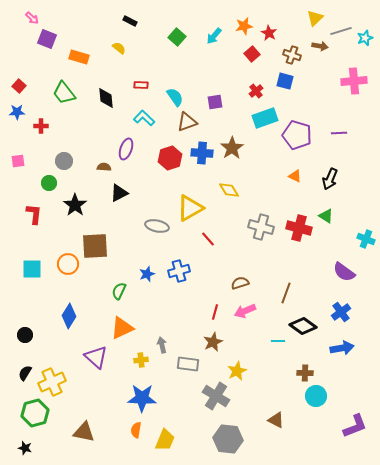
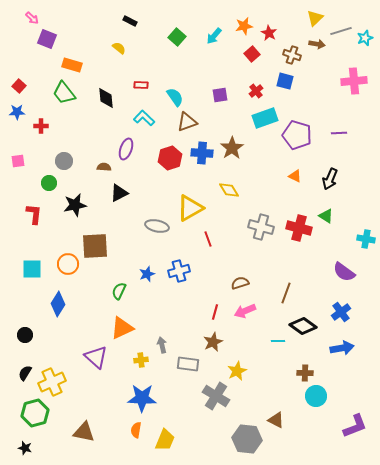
brown arrow at (320, 46): moved 3 px left, 2 px up
orange rectangle at (79, 57): moved 7 px left, 8 px down
purple square at (215, 102): moved 5 px right, 7 px up
black star at (75, 205): rotated 25 degrees clockwise
red line at (208, 239): rotated 21 degrees clockwise
cyan cross at (366, 239): rotated 12 degrees counterclockwise
blue diamond at (69, 316): moved 11 px left, 12 px up
gray hexagon at (228, 439): moved 19 px right
